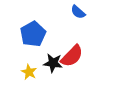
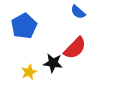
blue pentagon: moved 9 px left, 8 px up
red semicircle: moved 3 px right, 8 px up
yellow star: rotated 21 degrees clockwise
